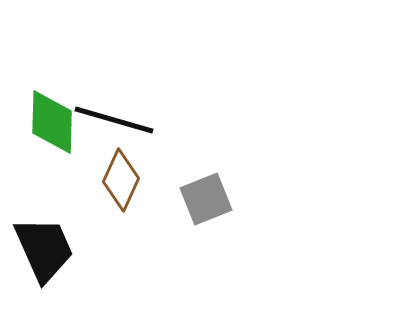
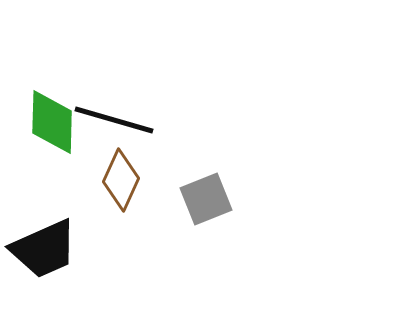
black trapezoid: rotated 90 degrees clockwise
